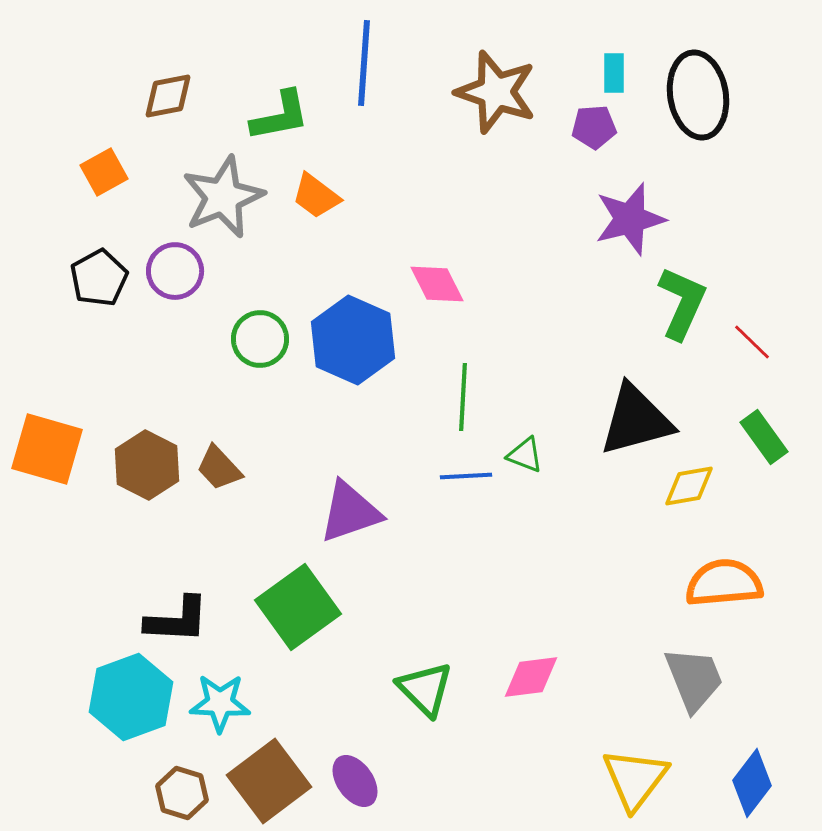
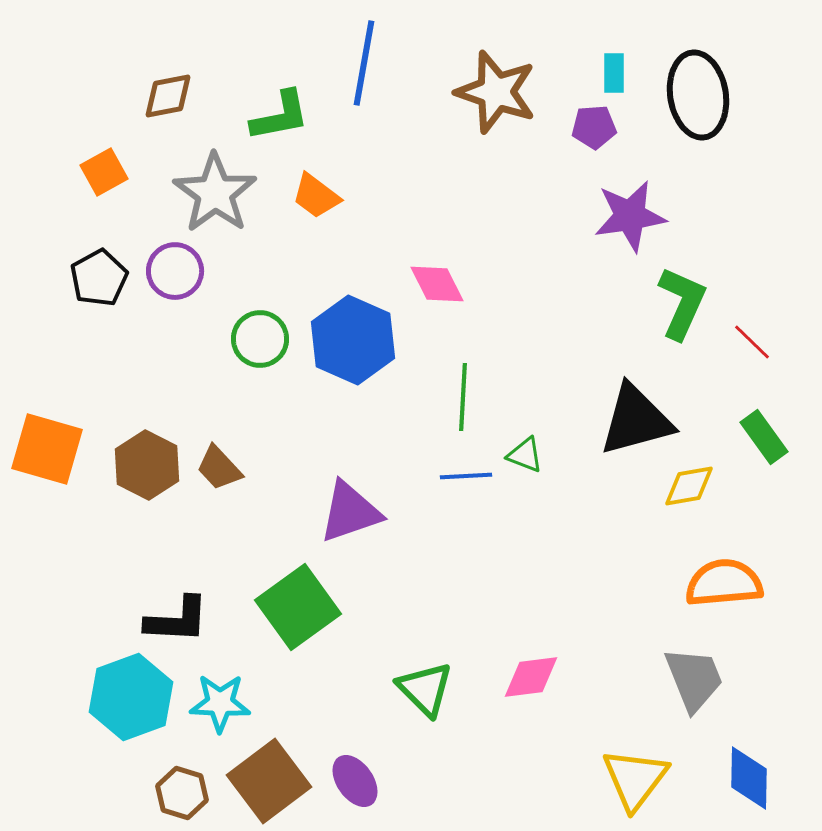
blue line at (364, 63): rotated 6 degrees clockwise
gray star at (223, 197): moved 8 px left, 4 px up; rotated 14 degrees counterclockwise
purple star at (630, 219): moved 3 px up; rotated 6 degrees clockwise
blue diamond at (752, 783): moved 3 px left, 5 px up; rotated 36 degrees counterclockwise
